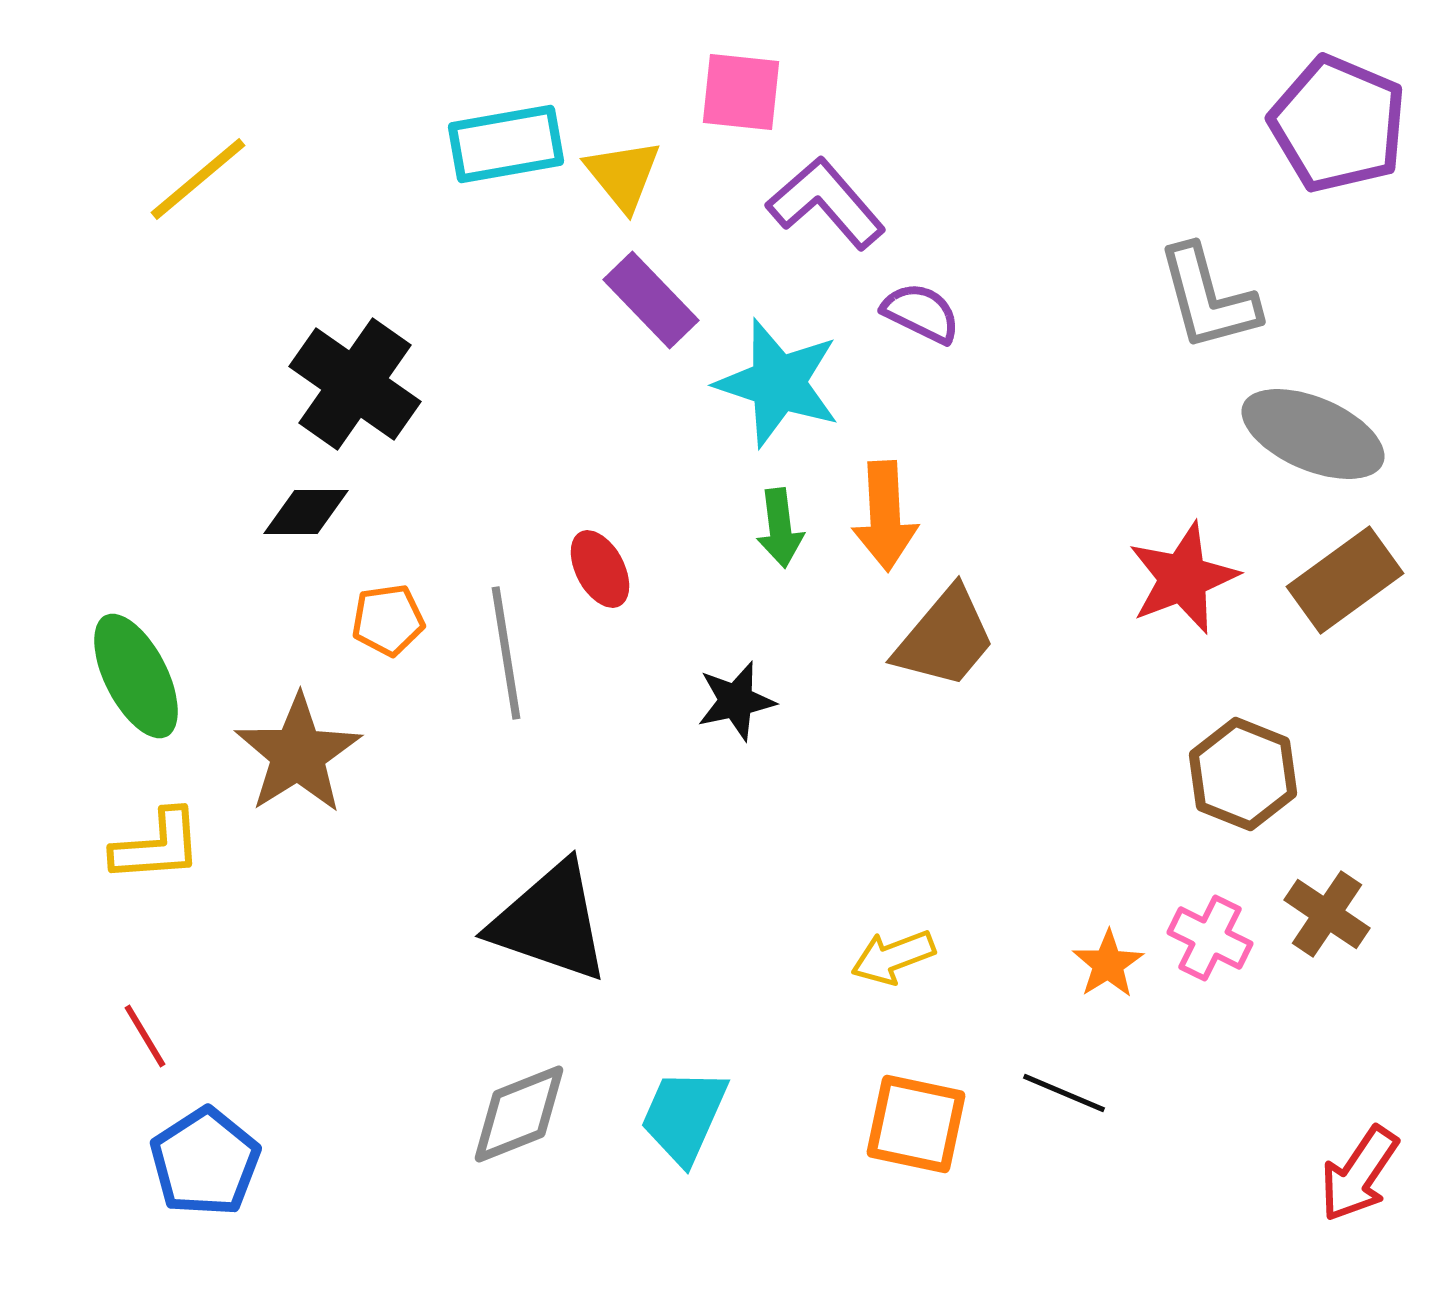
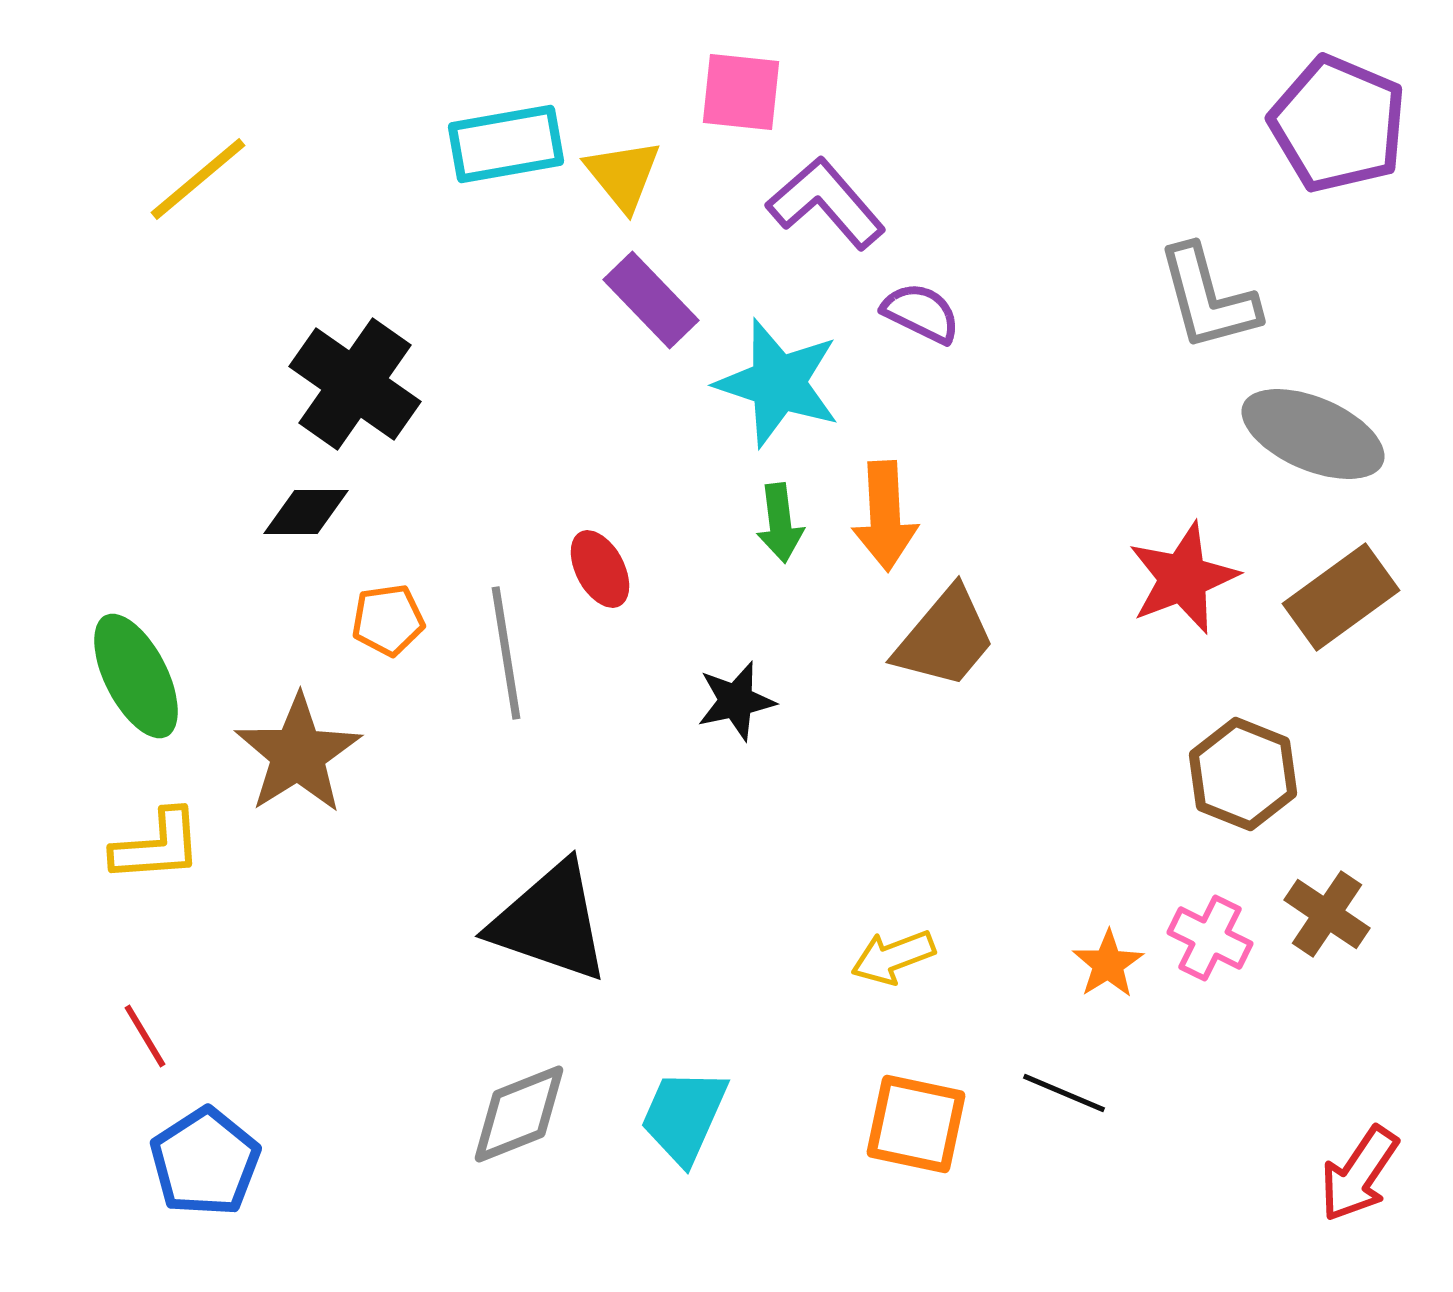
green arrow: moved 5 px up
brown rectangle: moved 4 px left, 17 px down
